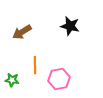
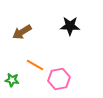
black star: rotated 12 degrees counterclockwise
orange line: rotated 60 degrees counterclockwise
